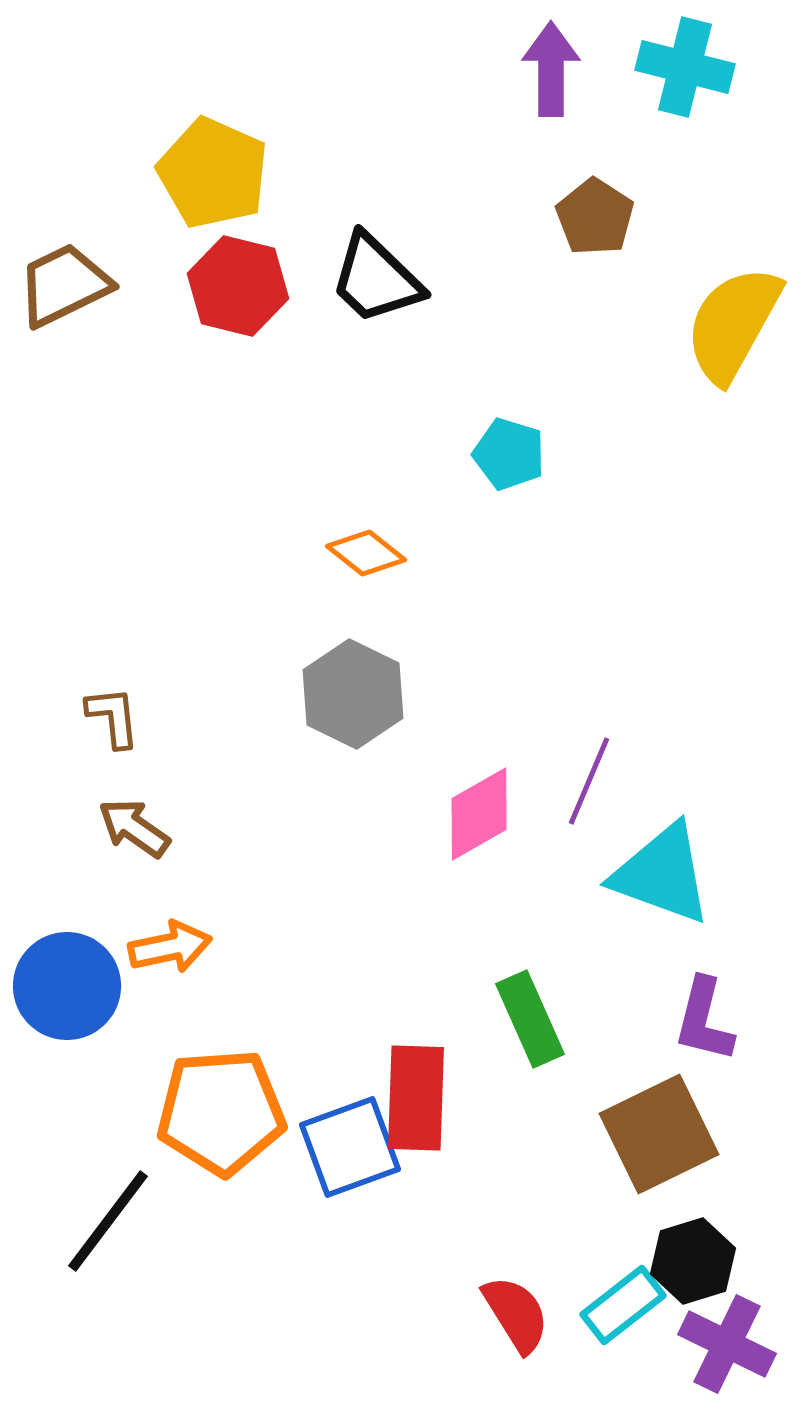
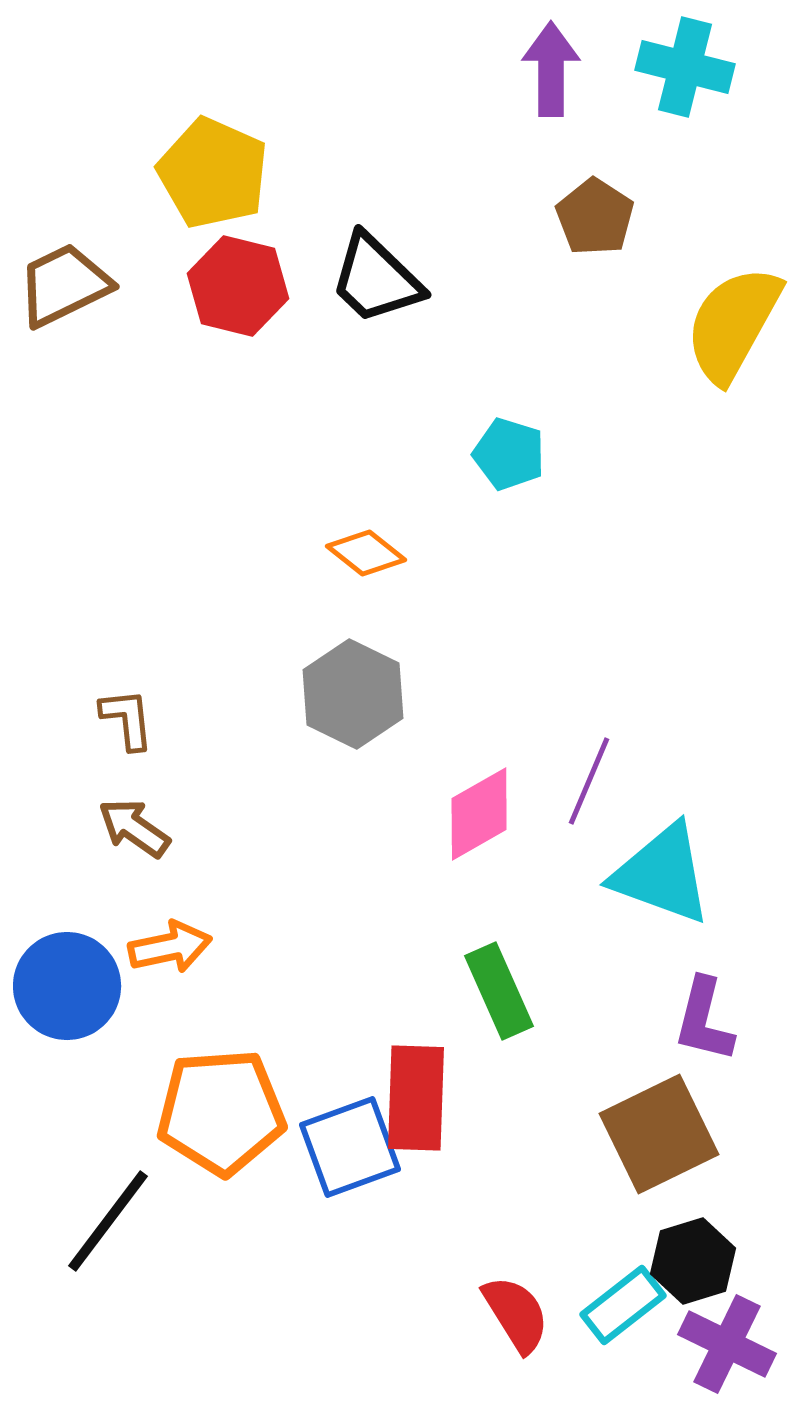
brown L-shape: moved 14 px right, 2 px down
green rectangle: moved 31 px left, 28 px up
